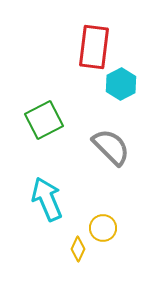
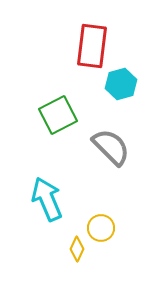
red rectangle: moved 2 px left, 1 px up
cyan hexagon: rotated 12 degrees clockwise
green square: moved 14 px right, 5 px up
yellow circle: moved 2 px left
yellow diamond: moved 1 px left
